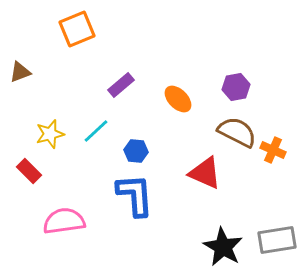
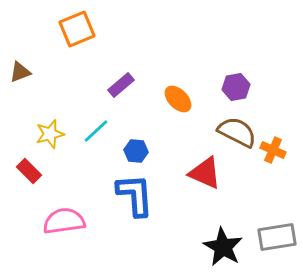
gray rectangle: moved 3 px up
